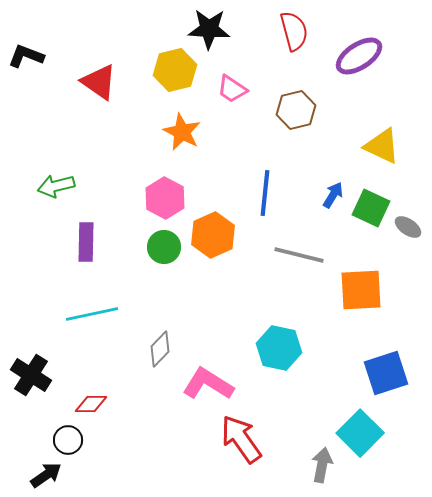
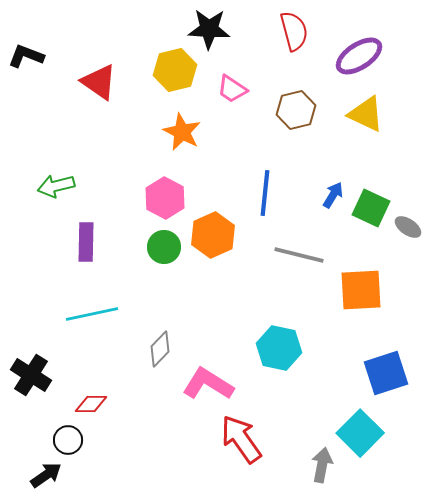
yellow triangle: moved 16 px left, 32 px up
